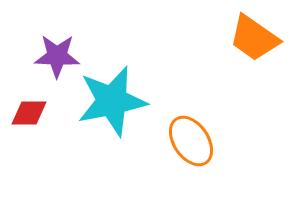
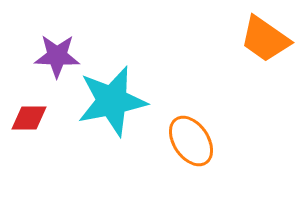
orange trapezoid: moved 11 px right, 1 px down
red diamond: moved 5 px down
